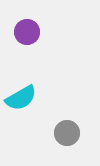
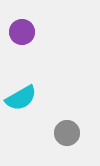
purple circle: moved 5 px left
